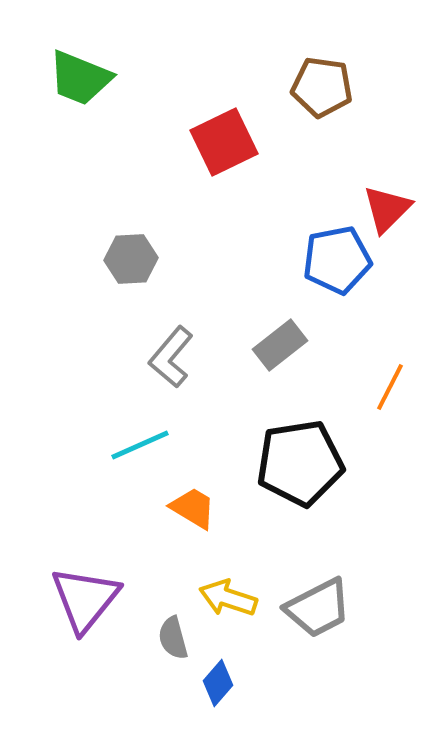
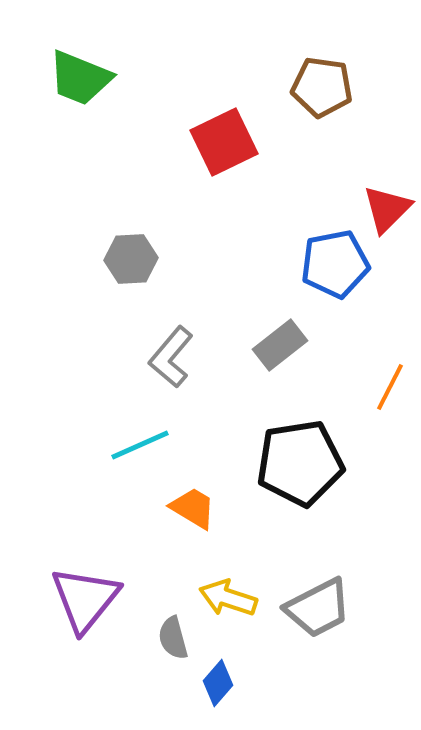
blue pentagon: moved 2 px left, 4 px down
